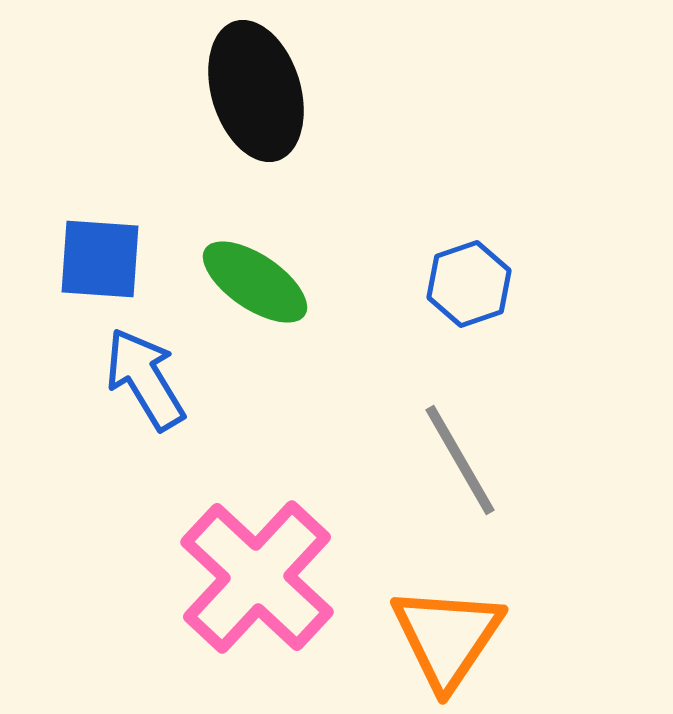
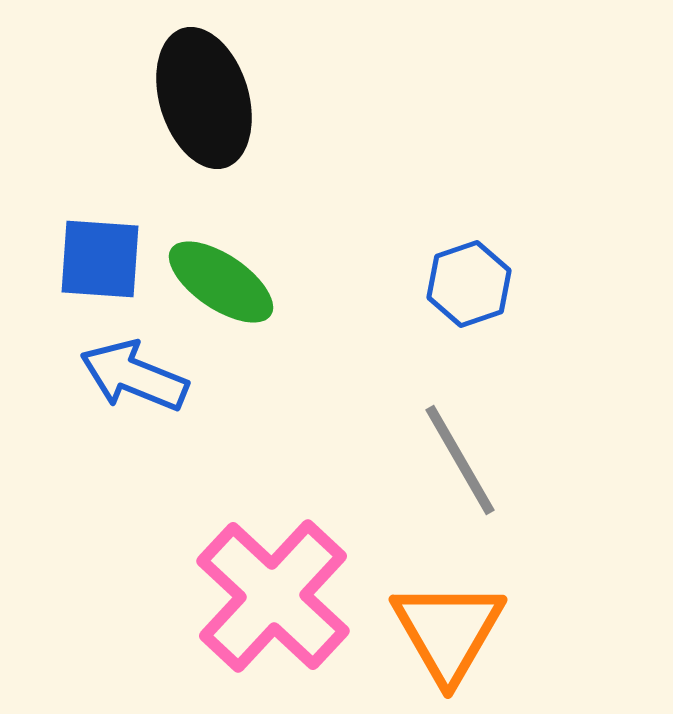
black ellipse: moved 52 px left, 7 px down
green ellipse: moved 34 px left
blue arrow: moved 11 px left, 3 px up; rotated 37 degrees counterclockwise
pink cross: moved 16 px right, 19 px down
orange triangle: moved 1 px right, 6 px up; rotated 4 degrees counterclockwise
